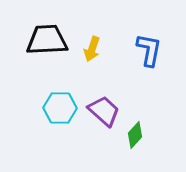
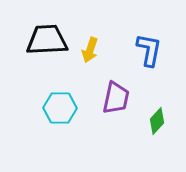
yellow arrow: moved 2 px left, 1 px down
purple trapezoid: moved 12 px right, 13 px up; rotated 60 degrees clockwise
green diamond: moved 22 px right, 14 px up
